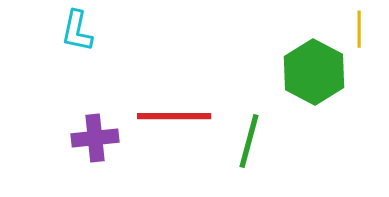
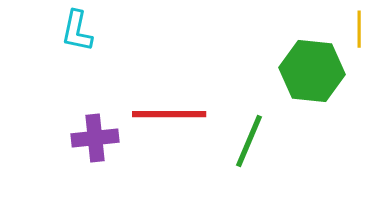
green hexagon: moved 2 px left, 1 px up; rotated 22 degrees counterclockwise
red line: moved 5 px left, 2 px up
green line: rotated 8 degrees clockwise
